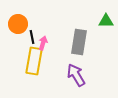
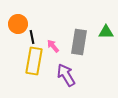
green triangle: moved 11 px down
pink arrow: moved 10 px right, 3 px down; rotated 56 degrees counterclockwise
purple arrow: moved 10 px left
